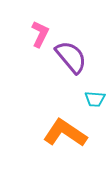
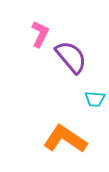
orange L-shape: moved 6 px down
